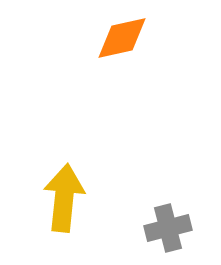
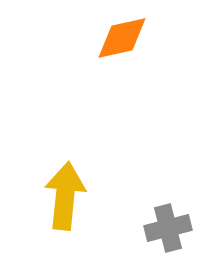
yellow arrow: moved 1 px right, 2 px up
